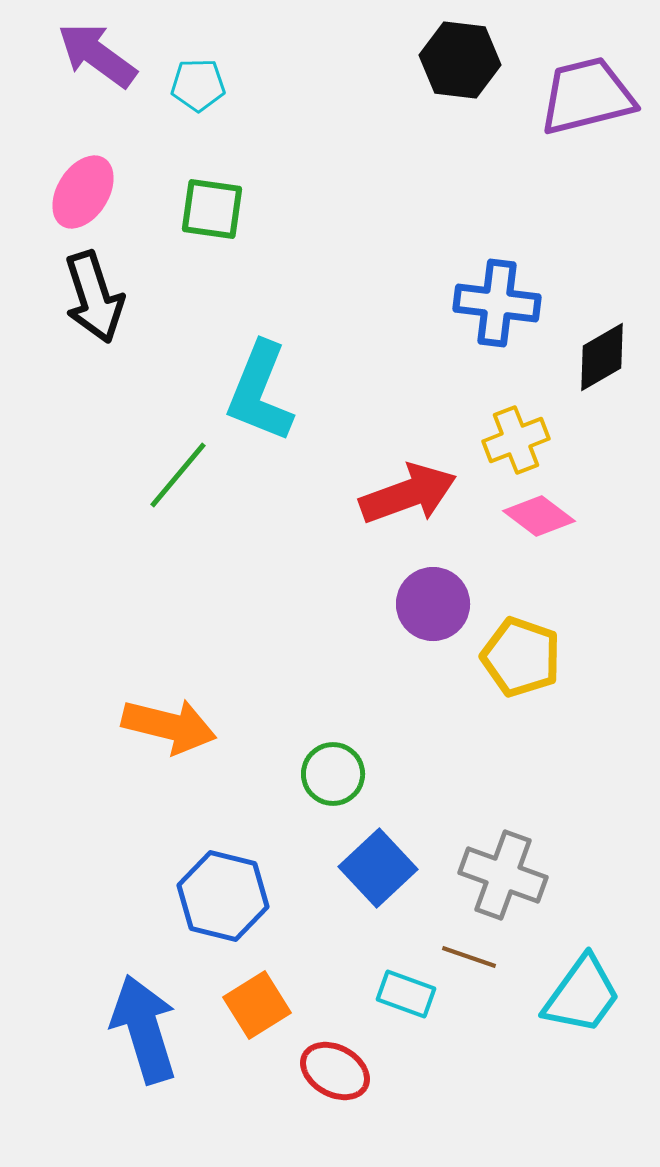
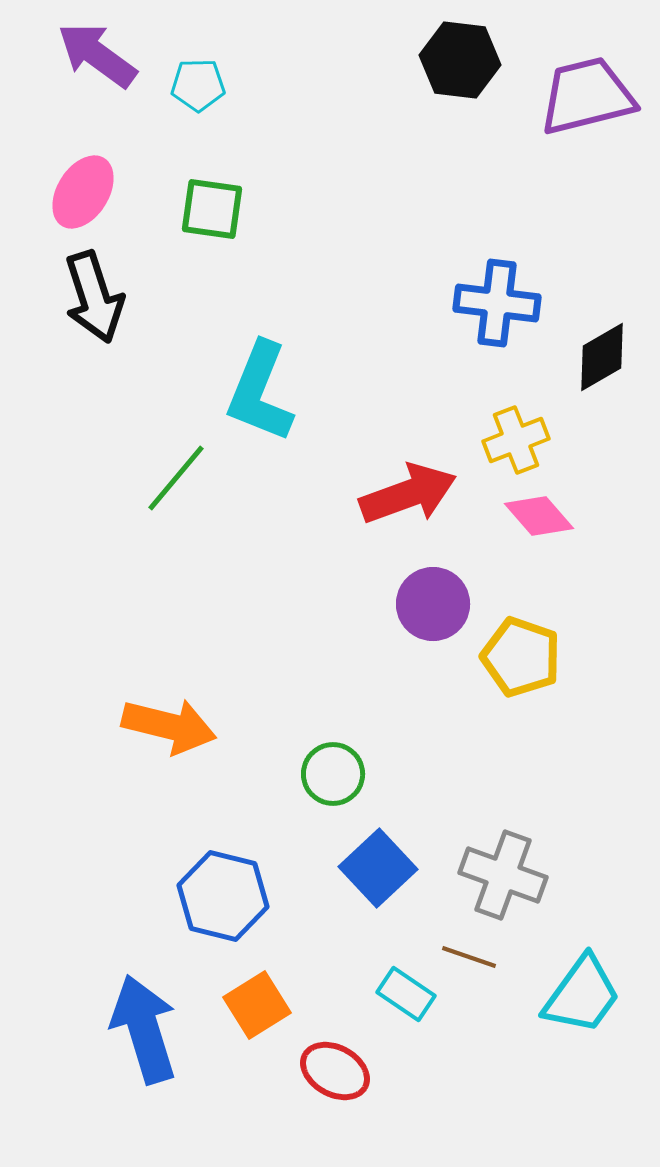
green line: moved 2 px left, 3 px down
pink diamond: rotated 12 degrees clockwise
cyan rectangle: rotated 14 degrees clockwise
